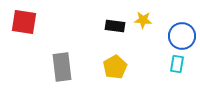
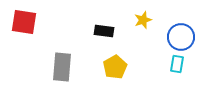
yellow star: rotated 24 degrees counterclockwise
black rectangle: moved 11 px left, 5 px down
blue circle: moved 1 px left, 1 px down
gray rectangle: rotated 12 degrees clockwise
